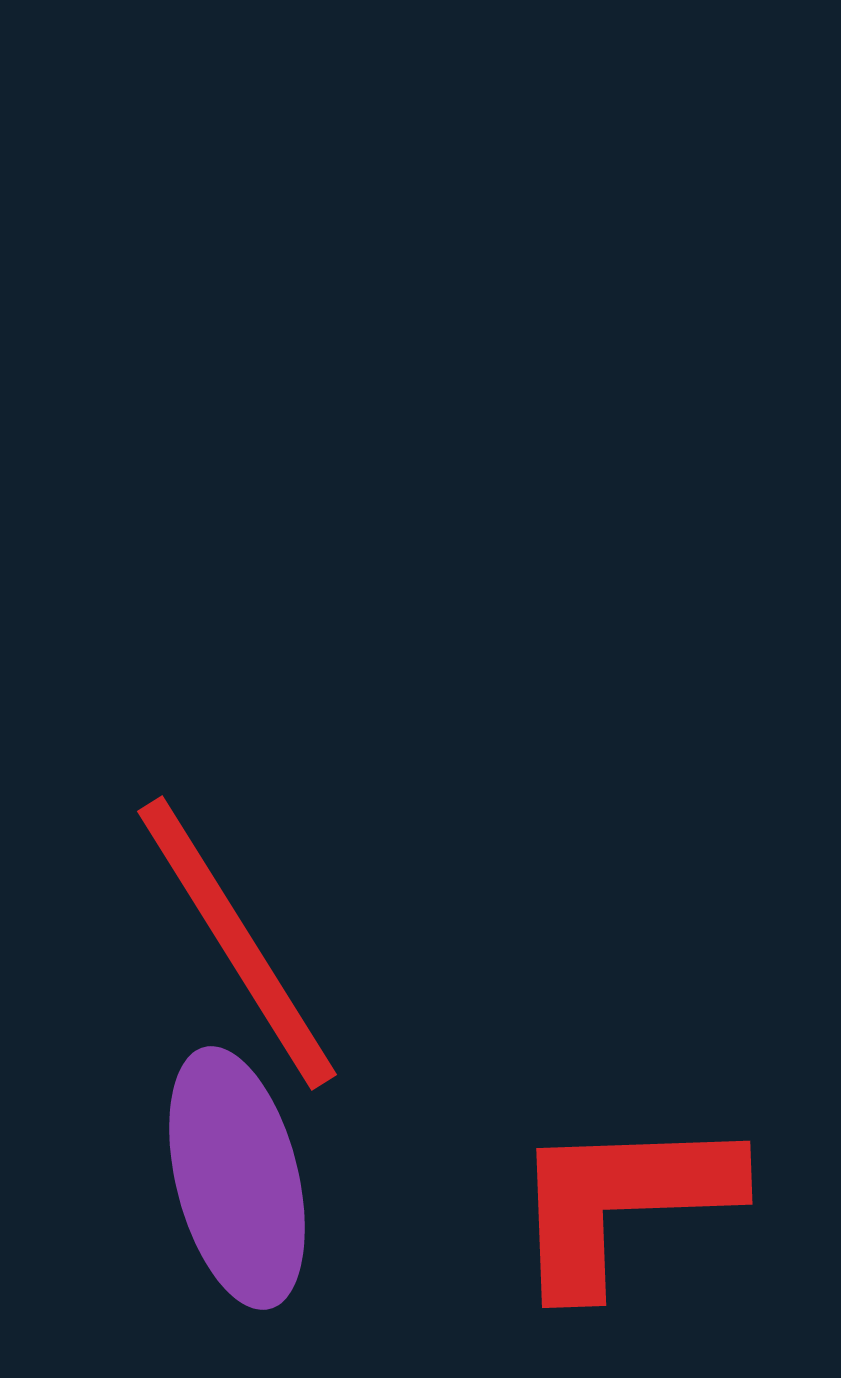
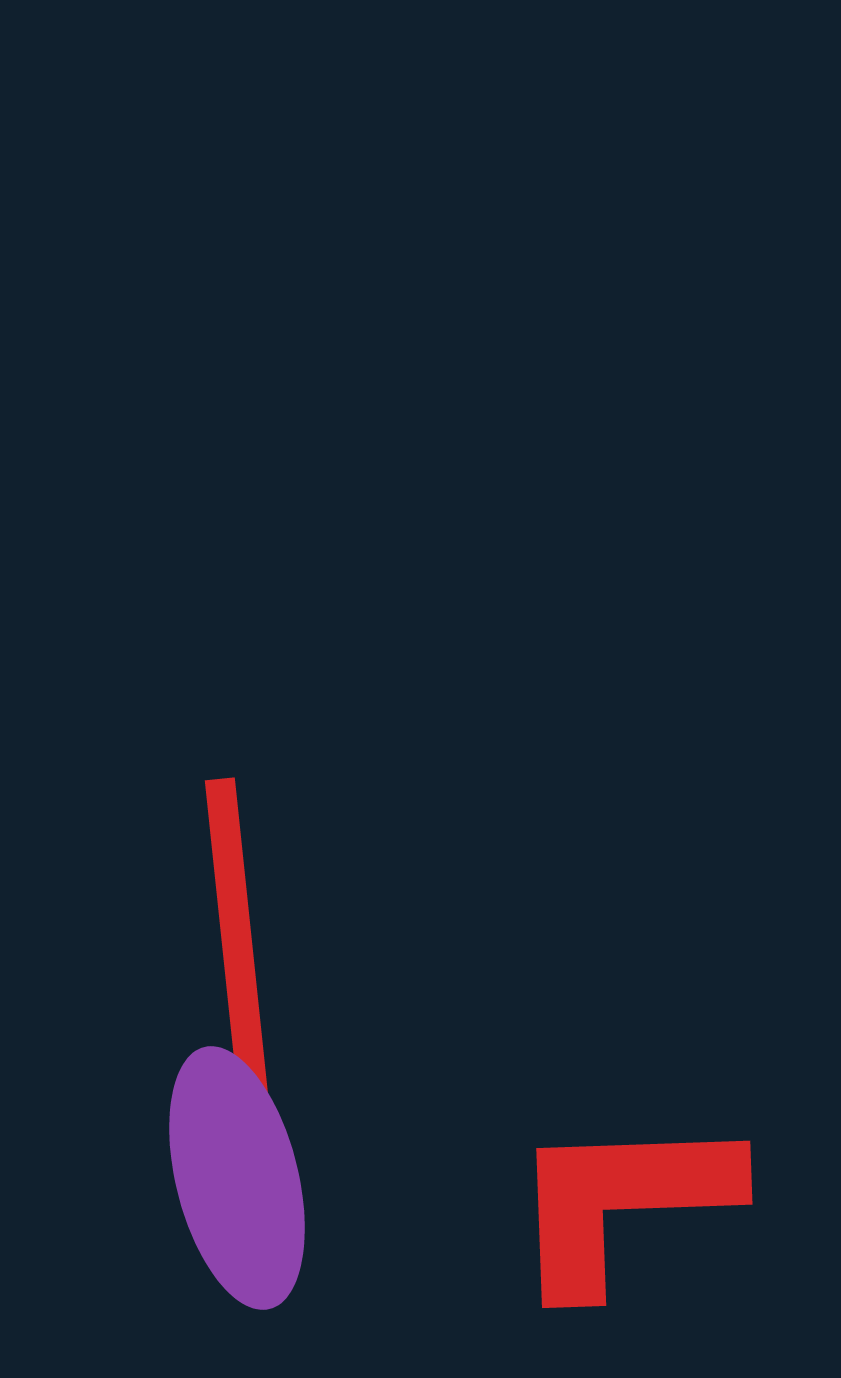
red line: rotated 26 degrees clockwise
